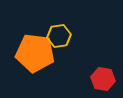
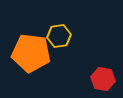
orange pentagon: moved 4 px left
